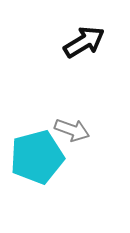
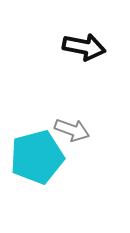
black arrow: moved 5 px down; rotated 42 degrees clockwise
